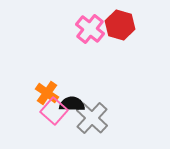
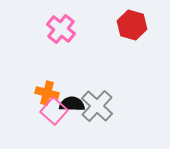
red hexagon: moved 12 px right
pink cross: moved 29 px left
orange cross: rotated 20 degrees counterclockwise
gray cross: moved 5 px right, 12 px up
